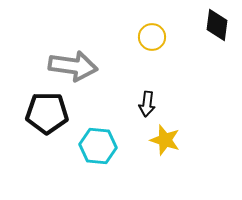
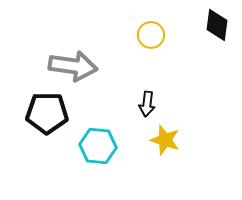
yellow circle: moved 1 px left, 2 px up
